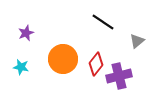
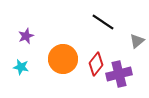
purple star: moved 3 px down
purple cross: moved 2 px up
